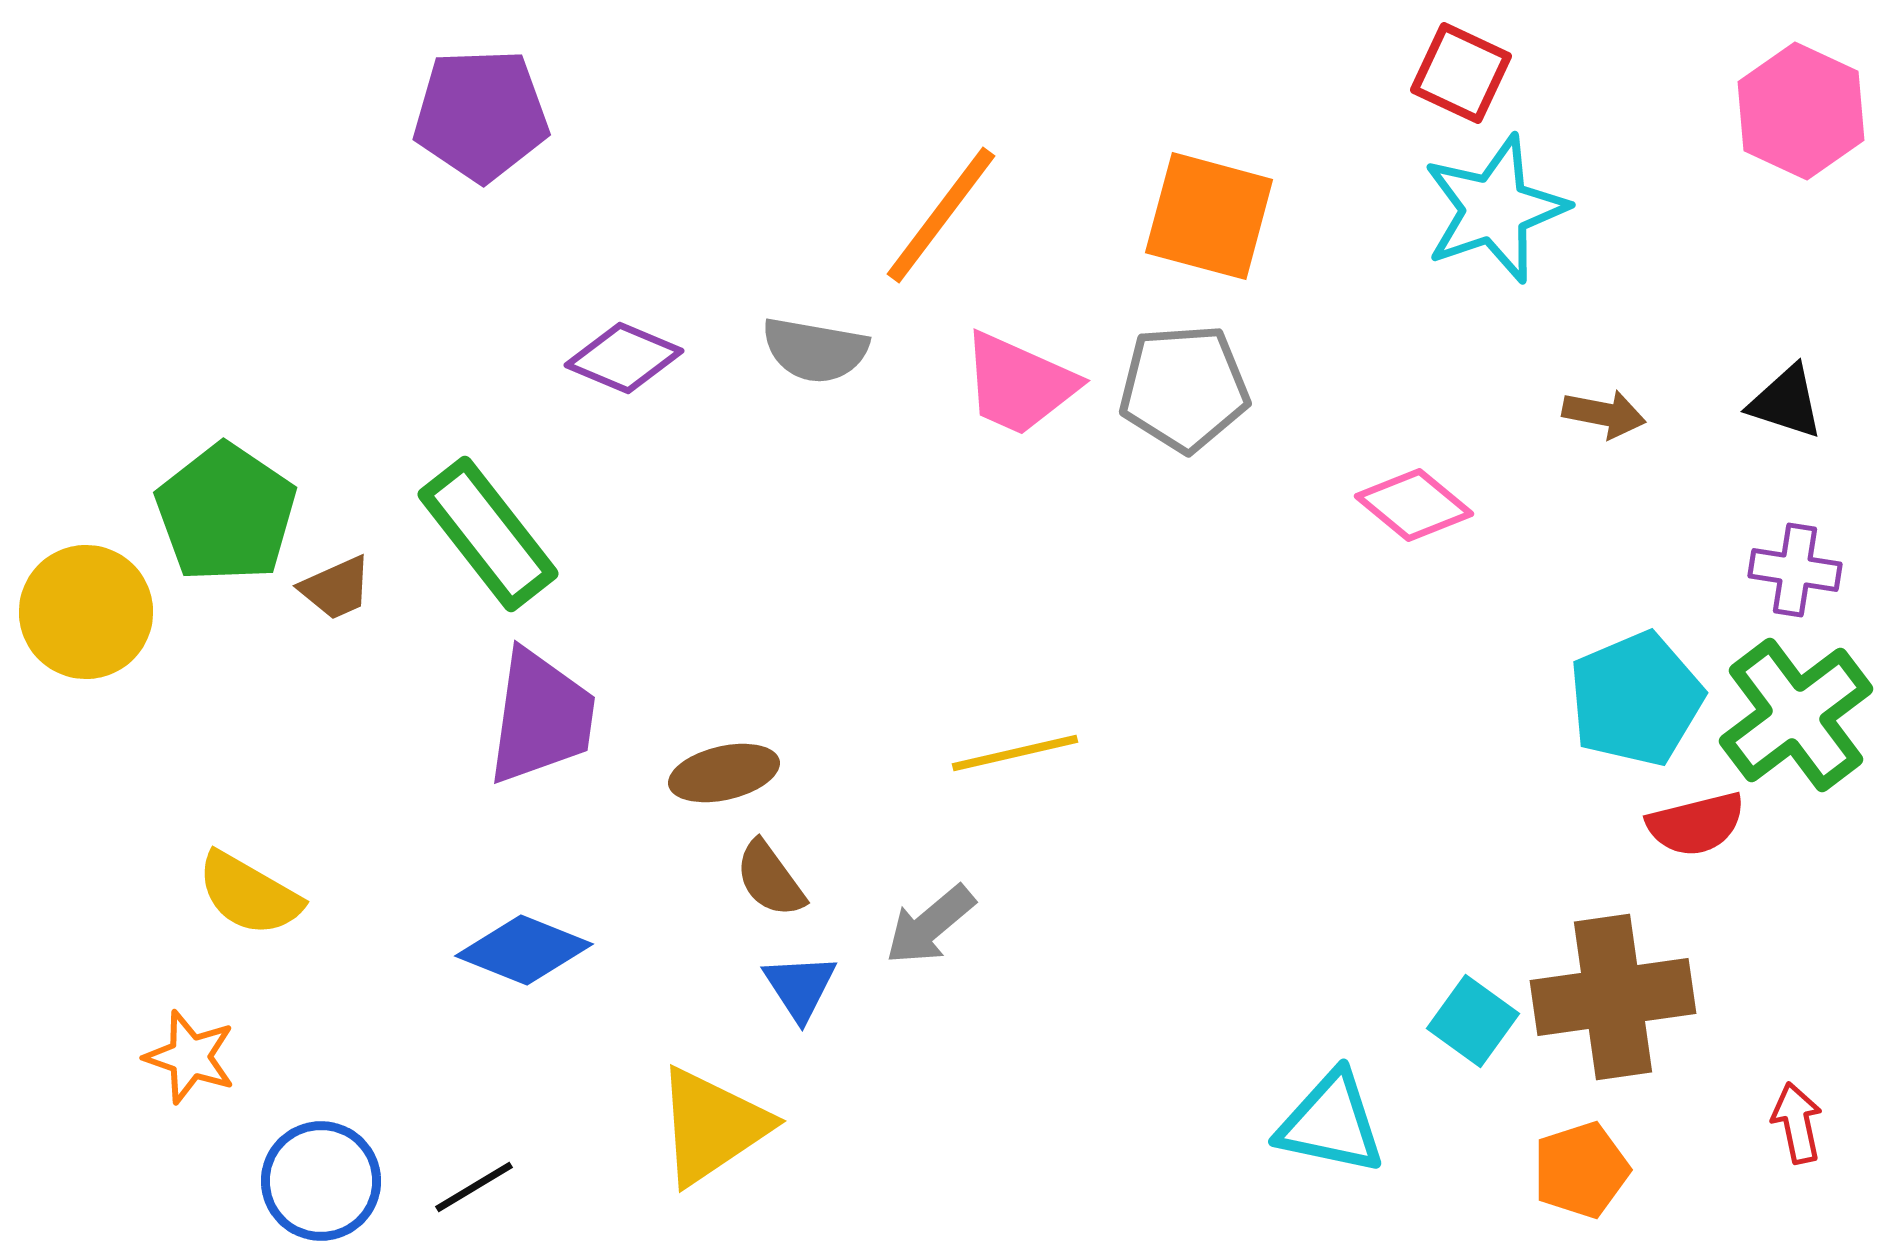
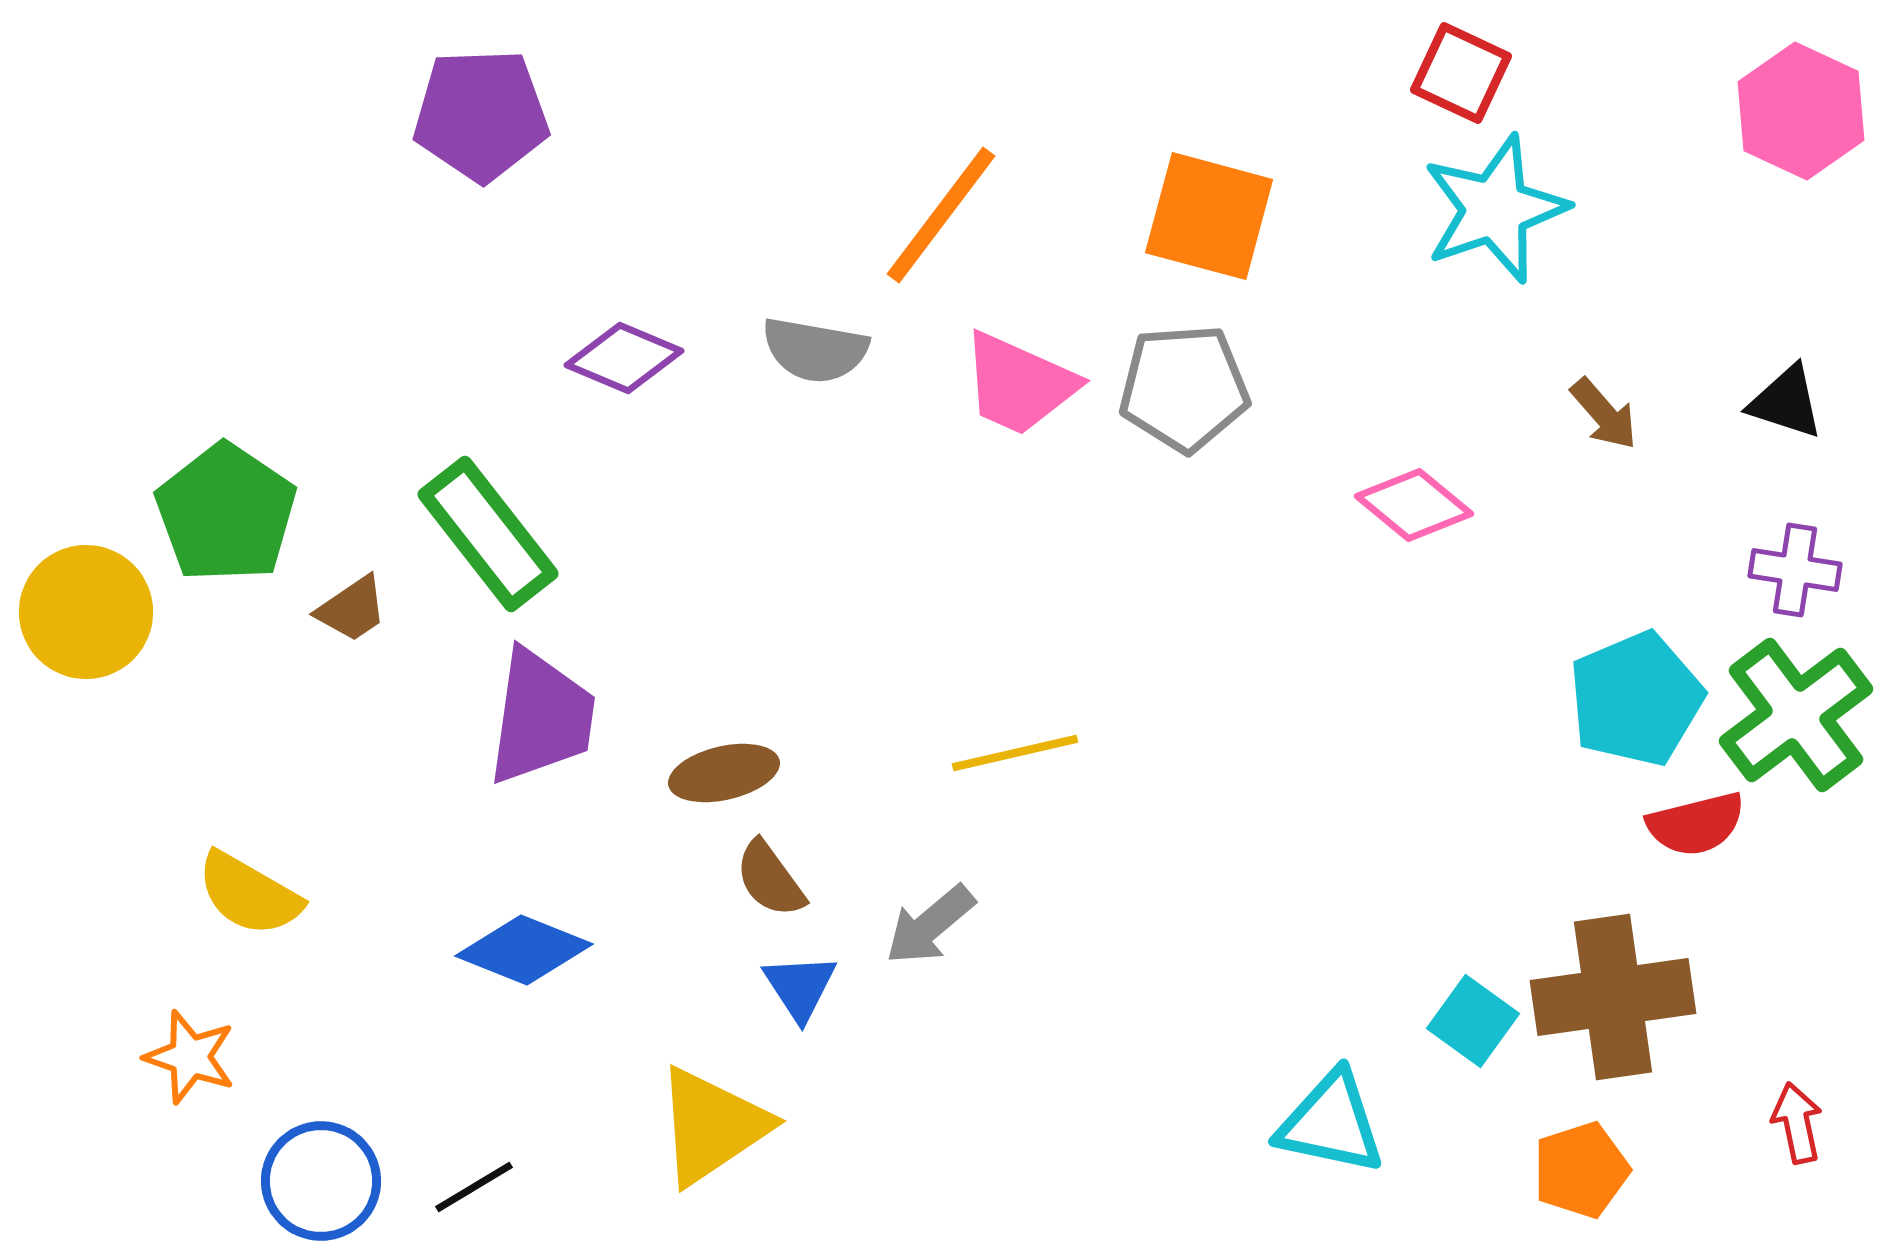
brown arrow: rotated 38 degrees clockwise
brown trapezoid: moved 16 px right, 21 px down; rotated 10 degrees counterclockwise
